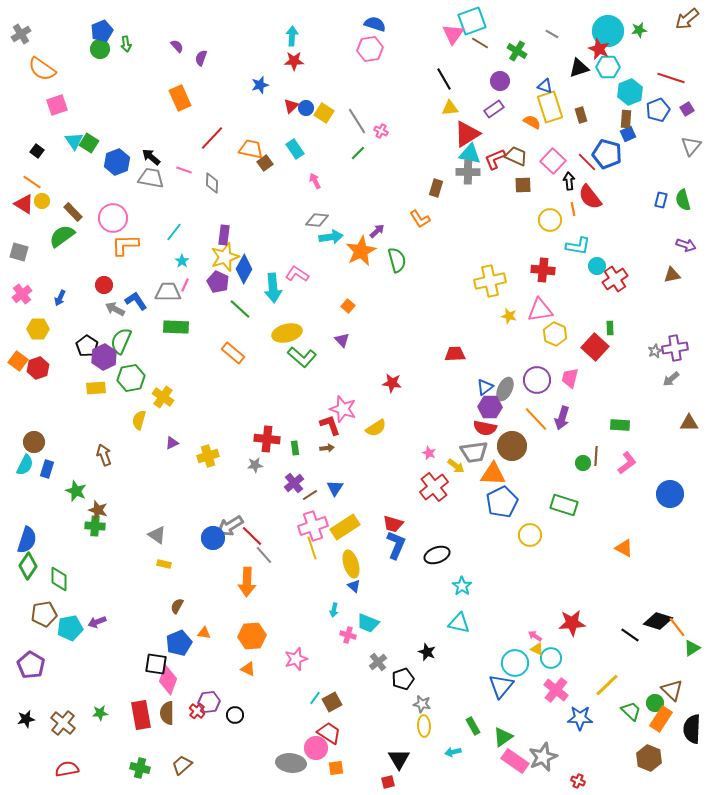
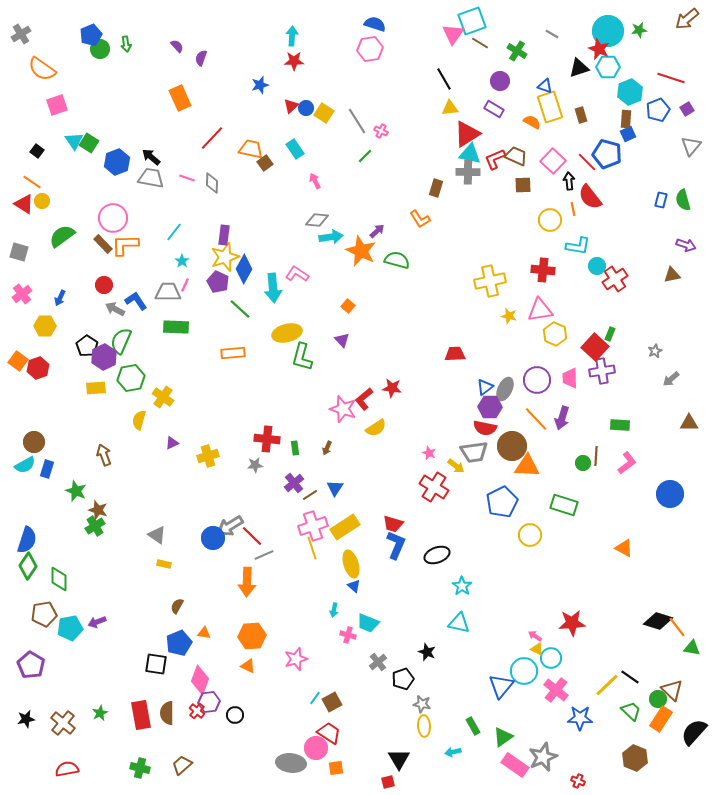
blue pentagon at (102, 31): moved 11 px left, 4 px down
purple rectangle at (494, 109): rotated 66 degrees clockwise
green line at (358, 153): moved 7 px right, 3 px down
pink line at (184, 170): moved 3 px right, 8 px down
brown rectangle at (73, 212): moved 30 px right, 32 px down
orange star at (361, 251): rotated 20 degrees counterclockwise
green semicircle at (397, 260): rotated 60 degrees counterclockwise
green rectangle at (610, 328): moved 6 px down; rotated 24 degrees clockwise
yellow hexagon at (38, 329): moved 7 px right, 3 px up
purple cross at (675, 348): moved 73 px left, 23 px down
orange rectangle at (233, 353): rotated 45 degrees counterclockwise
green L-shape at (302, 357): rotated 64 degrees clockwise
pink trapezoid at (570, 378): rotated 15 degrees counterclockwise
red star at (392, 383): moved 5 px down
red L-shape at (330, 425): moved 34 px right, 26 px up; rotated 110 degrees counterclockwise
brown arrow at (327, 448): rotated 120 degrees clockwise
cyan semicircle at (25, 465): rotated 35 degrees clockwise
orange triangle at (493, 474): moved 34 px right, 8 px up
red cross at (434, 487): rotated 20 degrees counterclockwise
green cross at (95, 526): rotated 36 degrees counterclockwise
gray line at (264, 555): rotated 72 degrees counterclockwise
black line at (630, 635): moved 42 px down
green triangle at (692, 648): rotated 42 degrees clockwise
cyan circle at (515, 663): moved 9 px right, 8 px down
orange triangle at (248, 669): moved 3 px up
pink diamond at (168, 680): moved 32 px right
green circle at (655, 703): moved 3 px right, 4 px up
green star at (100, 713): rotated 21 degrees counterclockwise
black semicircle at (692, 729): moved 2 px right, 3 px down; rotated 40 degrees clockwise
brown hexagon at (649, 758): moved 14 px left
pink rectangle at (515, 761): moved 4 px down
